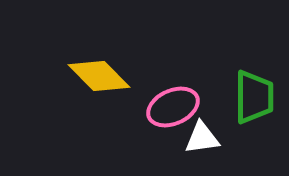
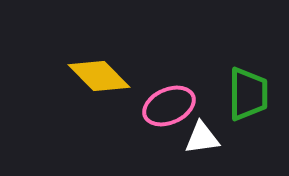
green trapezoid: moved 6 px left, 3 px up
pink ellipse: moved 4 px left, 1 px up
